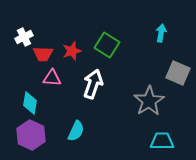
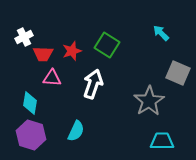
cyan arrow: rotated 54 degrees counterclockwise
purple hexagon: rotated 8 degrees counterclockwise
